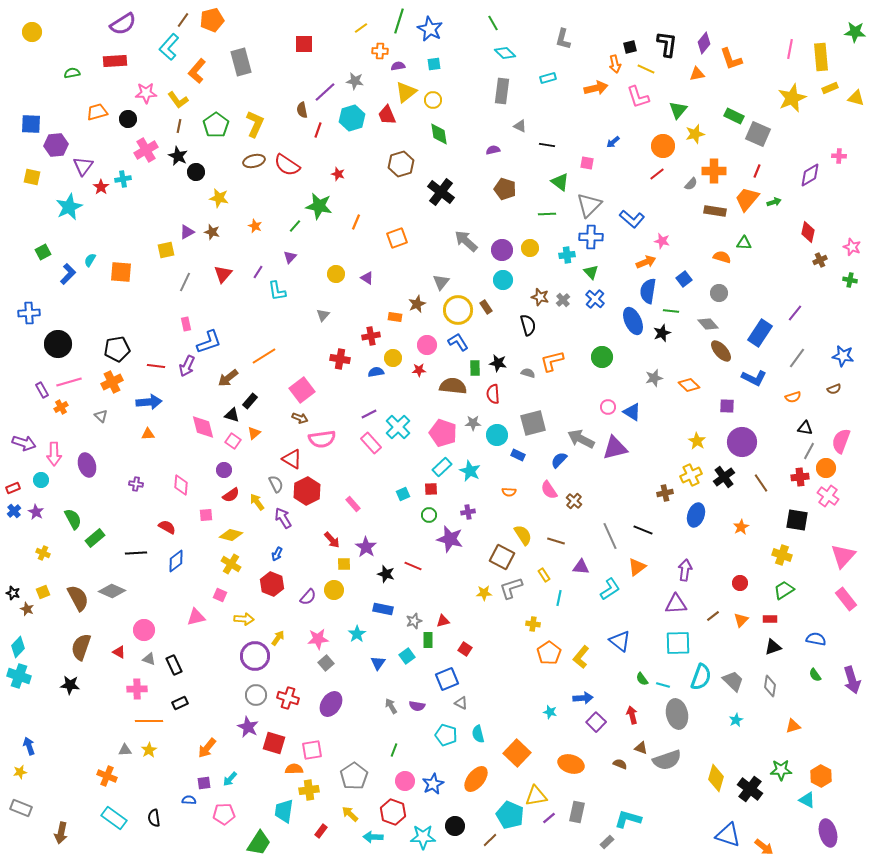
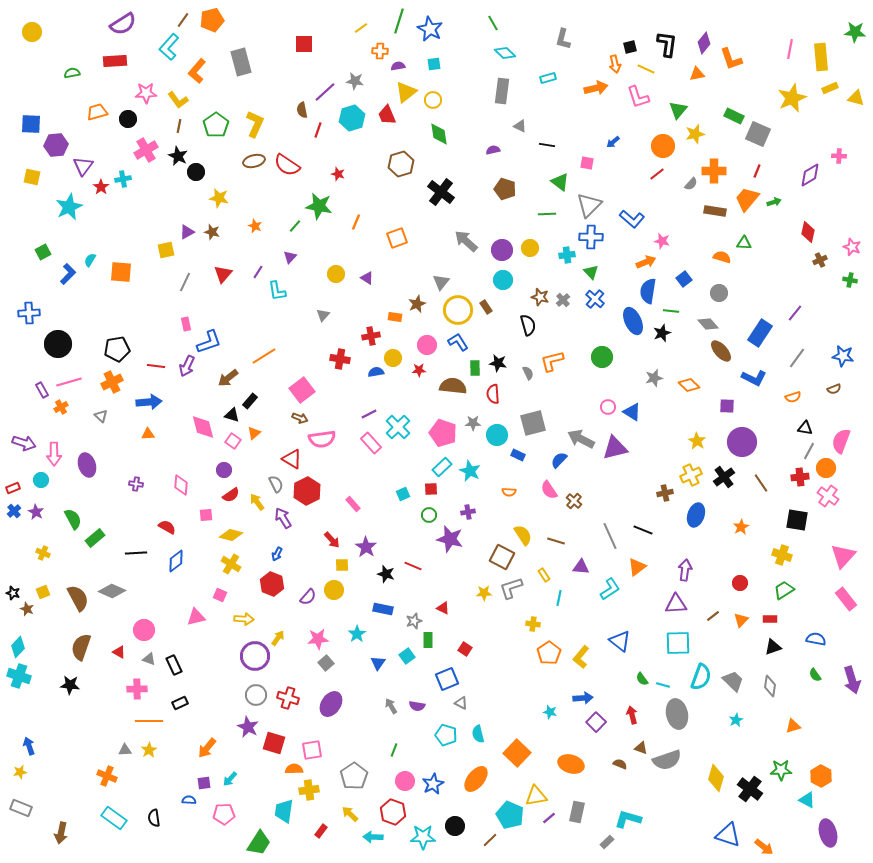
gray semicircle at (528, 373): rotated 48 degrees clockwise
yellow square at (344, 564): moved 2 px left, 1 px down
red triangle at (443, 621): moved 13 px up; rotated 40 degrees clockwise
